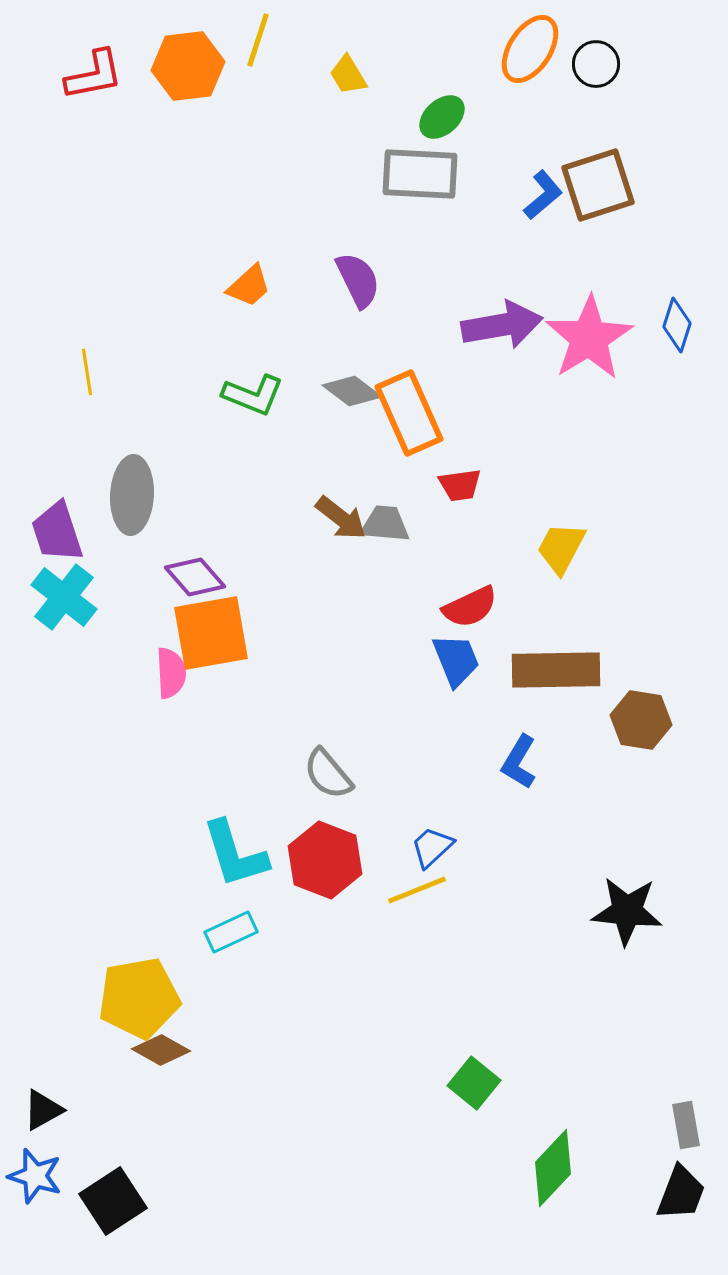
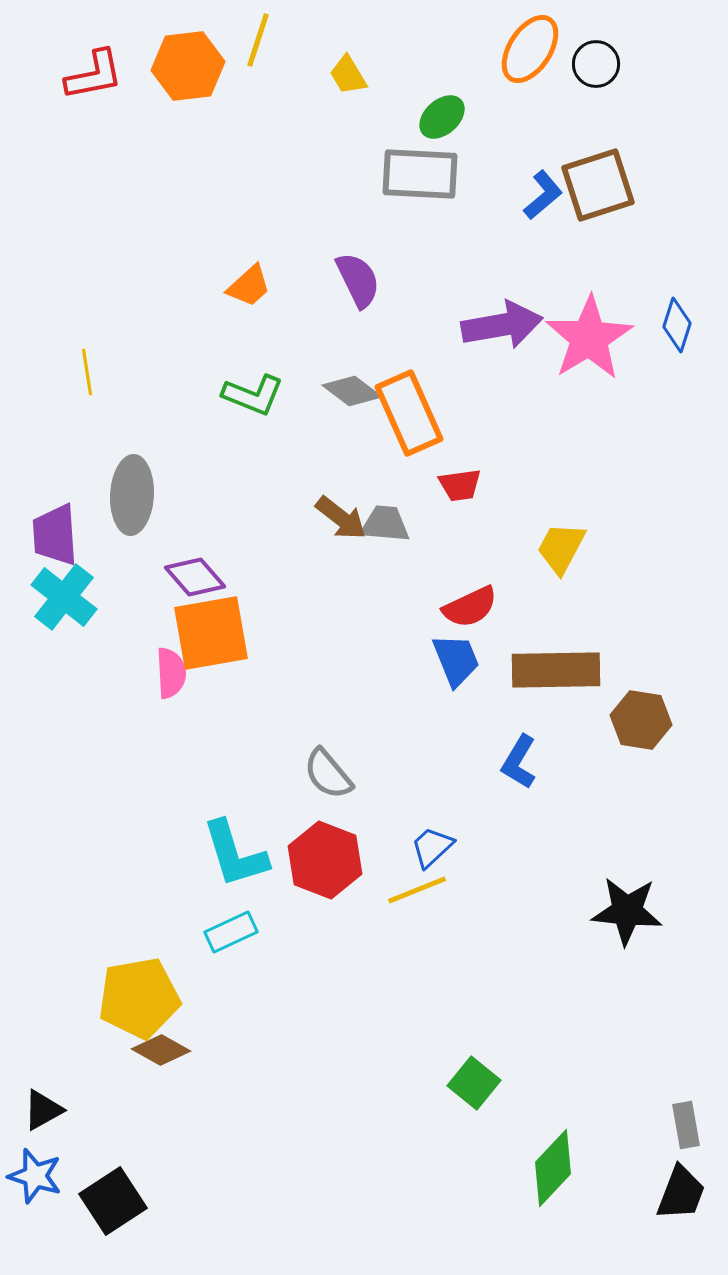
purple trapezoid at (57, 532): moved 2 px left, 3 px down; rotated 14 degrees clockwise
